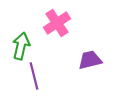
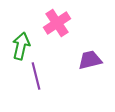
purple line: moved 2 px right
